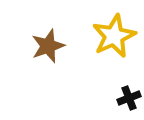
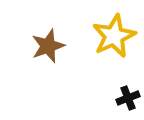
black cross: moved 1 px left
